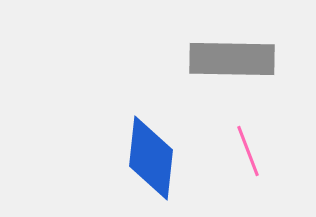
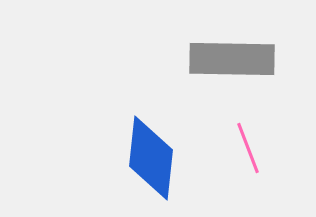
pink line: moved 3 px up
